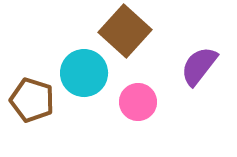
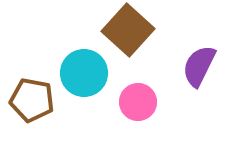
brown square: moved 3 px right, 1 px up
purple semicircle: rotated 12 degrees counterclockwise
brown pentagon: rotated 6 degrees counterclockwise
